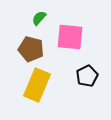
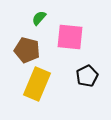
brown pentagon: moved 4 px left, 1 px down
yellow rectangle: moved 1 px up
